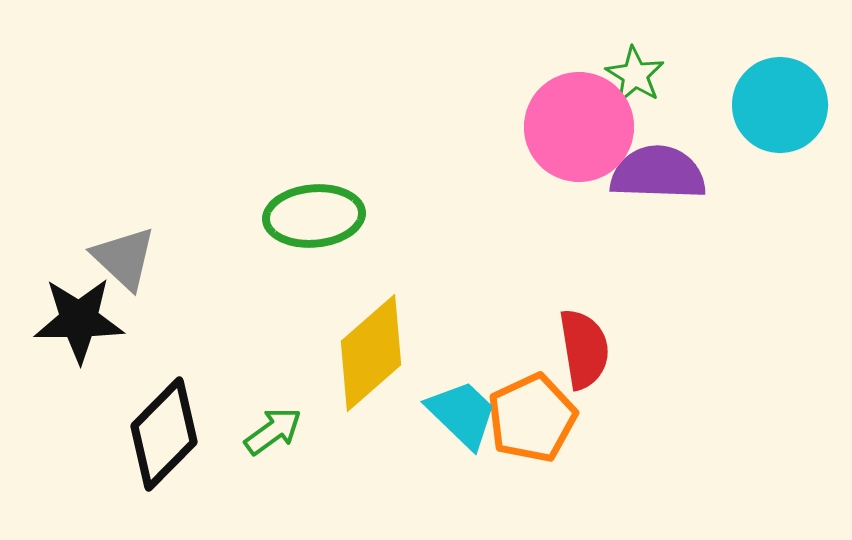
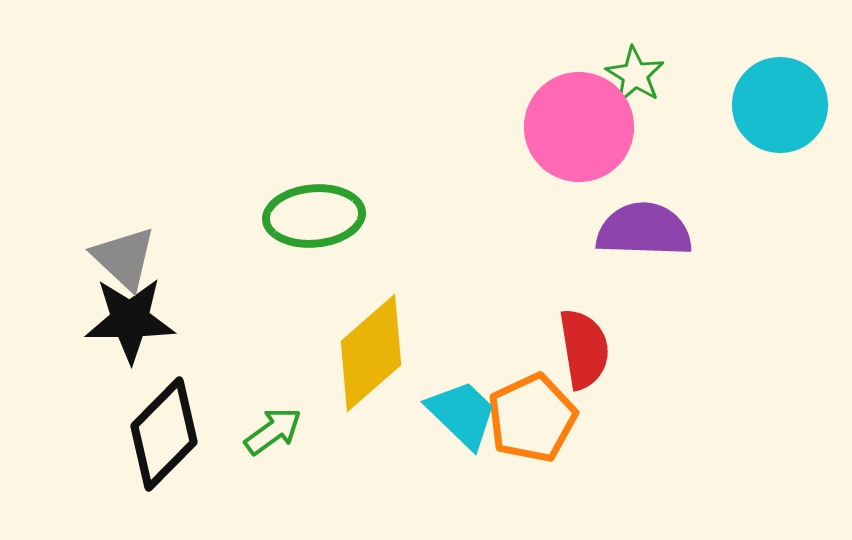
purple semicircle: moved 14 px left, 57 px down
black star: moved 51 px right
